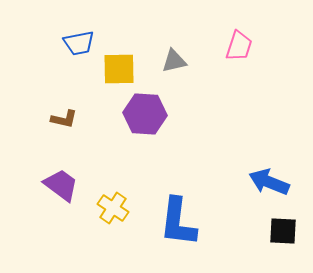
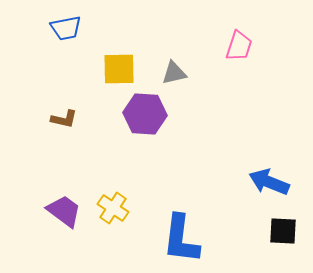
blue trapezoid: moved 13 px left, 15 px up
gray triangle: moved 12 px down
purple trapezoid: moved 3 px right, 26 px down
blue L-shape: moved 3 px right, 17 px down
